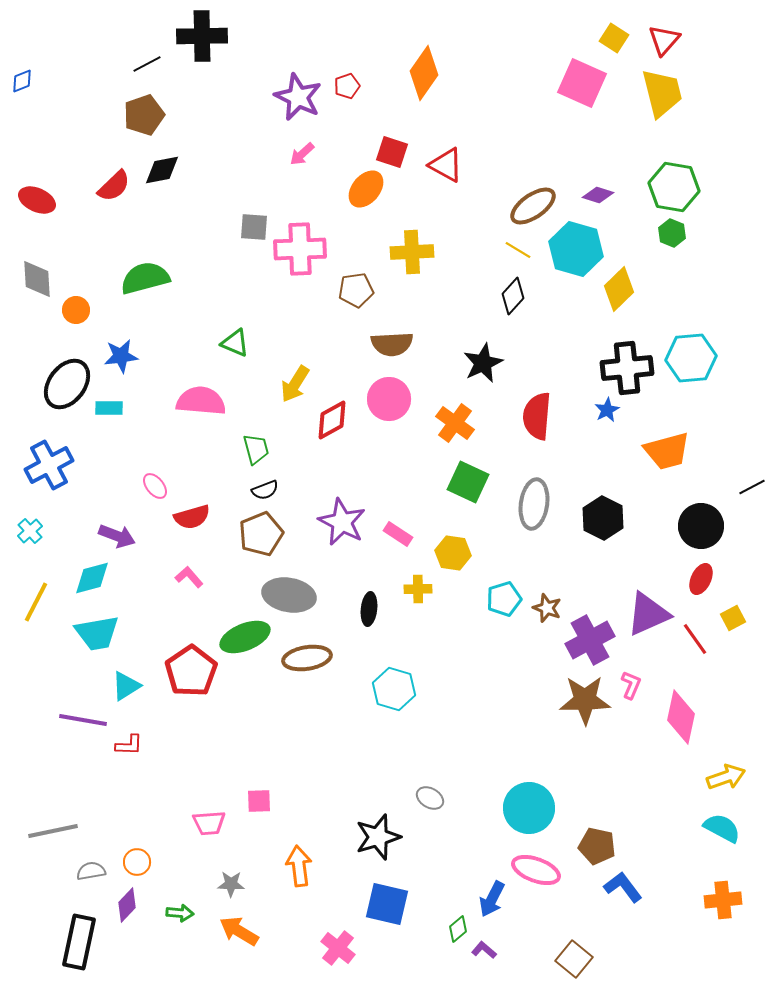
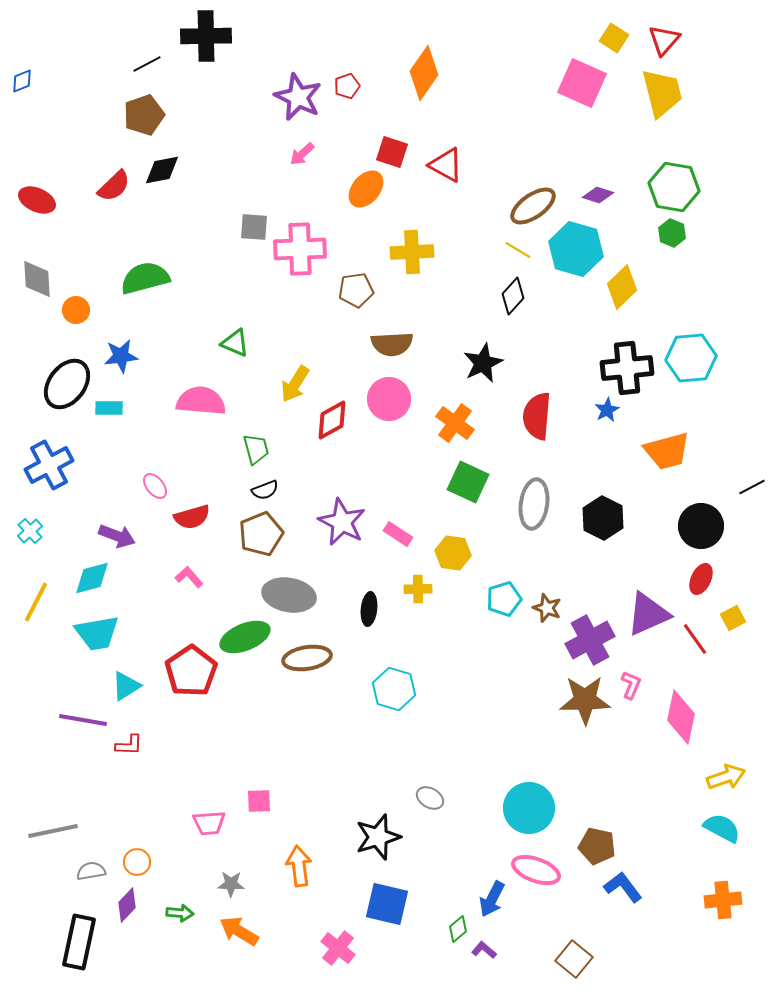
black cross at (202, 36): moved 4 px right
yellow diamond at (619, 289): moved 3 px right, 2 px up
